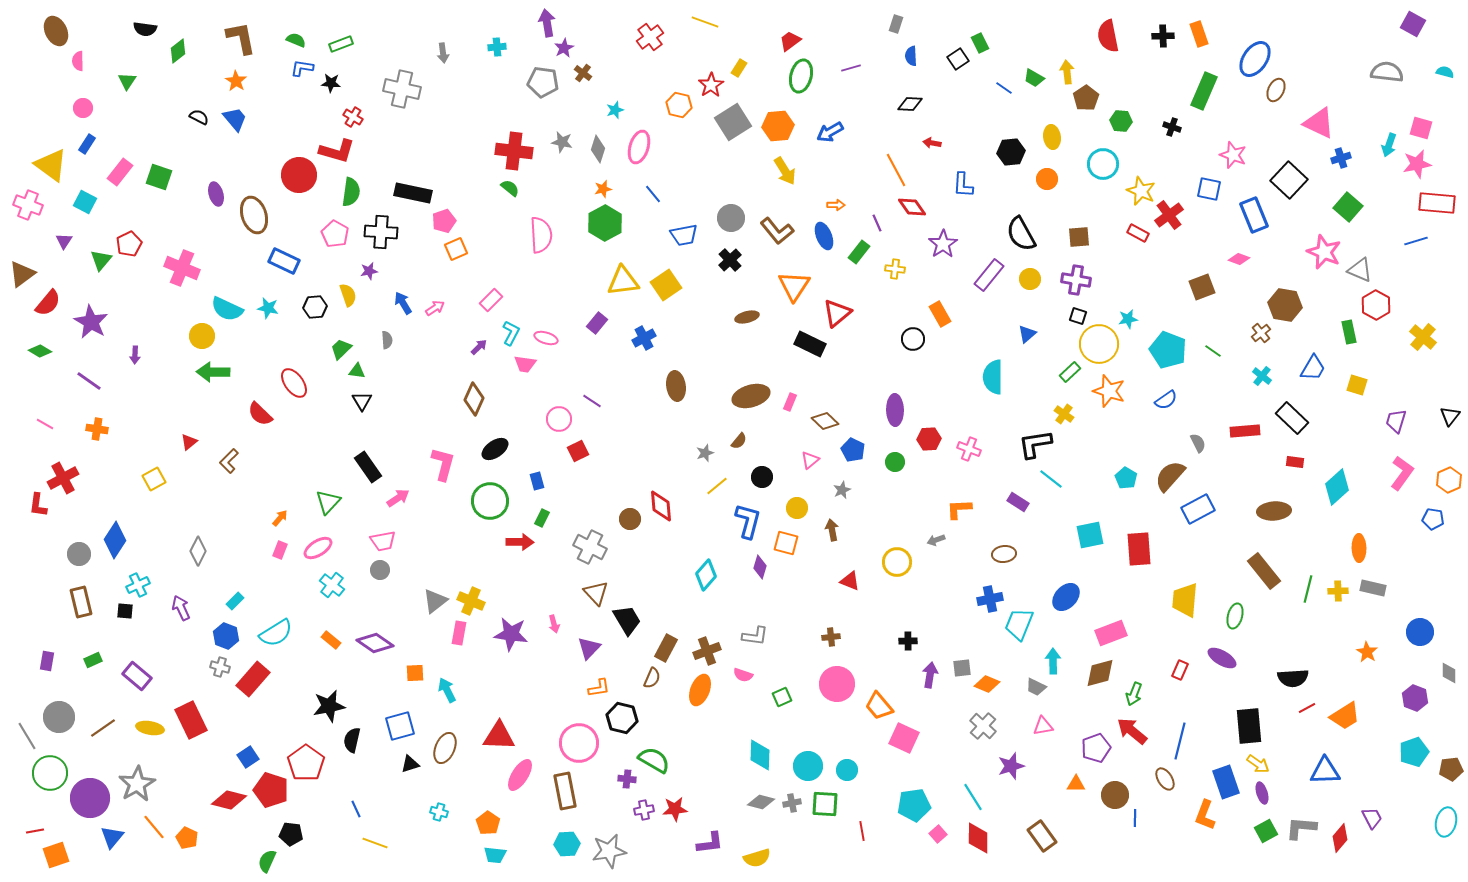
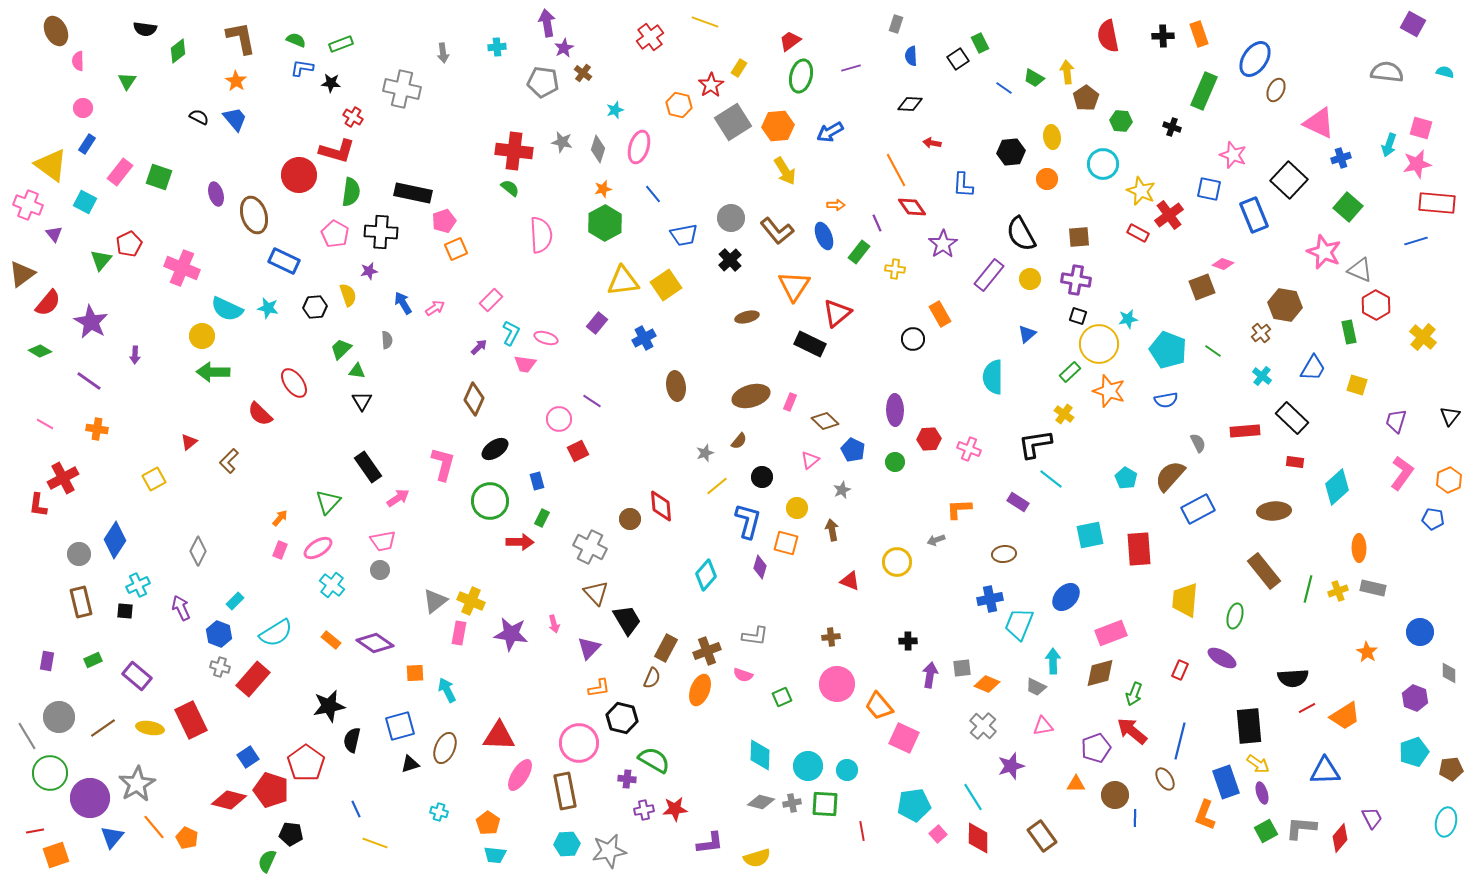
purple triangle at (64, 241): moved 10 px left, 7 px up; rotated 12 degrees counterclockwise
pink diamond at (1239, 259): moved 16 px left, 5 px down
blue semicircle at (1166, 400): rotated 25 degrees clockwise
yellow cross at (1338, 591): rotated 18 degrees counterclockwise
blue hexagon at (226, 636): moved 7 px left, 2 px up
